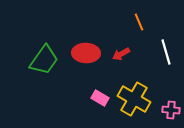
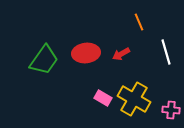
red ellipse: rotated 8 degrees counterclockwise
pink rectangle: moved 3 px right
